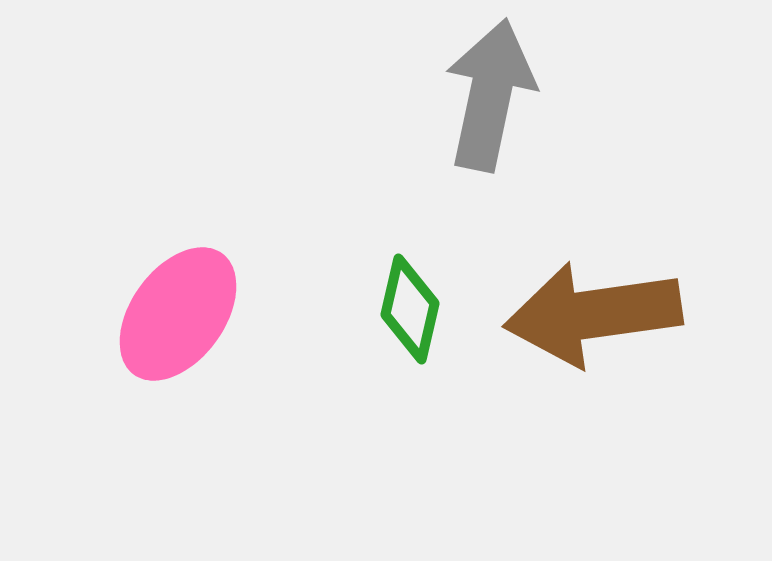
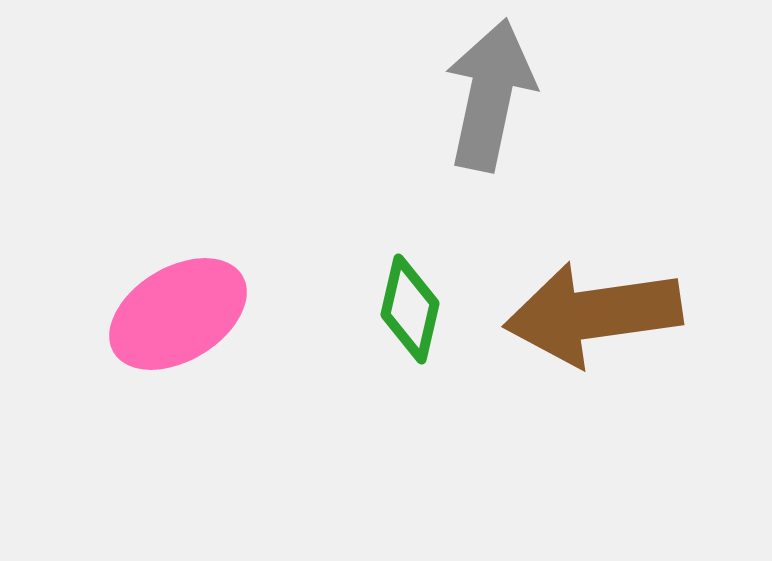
pink ellipse: rotated 23 degrees clockwise
